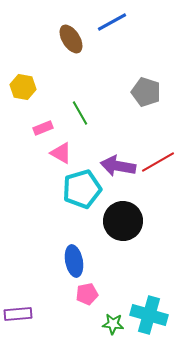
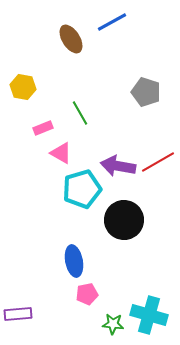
black circle: moved 1 px right, 1 px up
